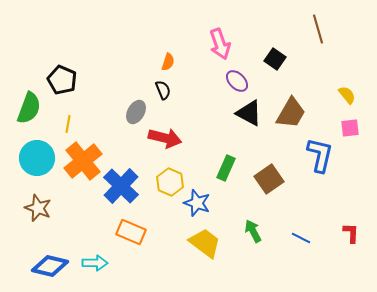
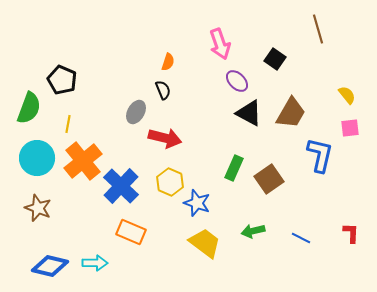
green rectangle: moved 8 px right
green arrow: rotated 75 degrees counterclockwise
